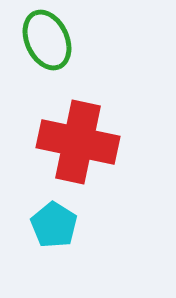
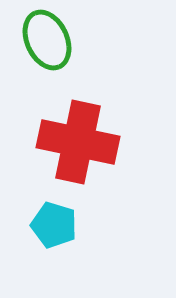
cyan pentagon: rotated 15 degrees counterclockwise
